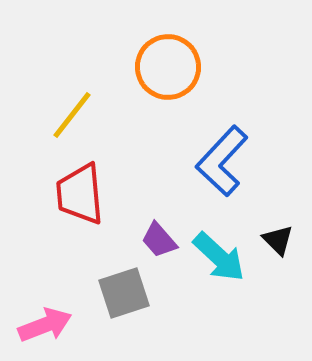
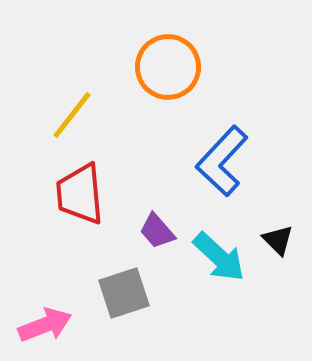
purple trapezoid: moved 2 px left, 9 px up
